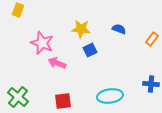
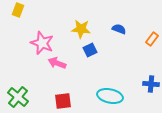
cyan ellipse: rotated 20 degrees clockwise
